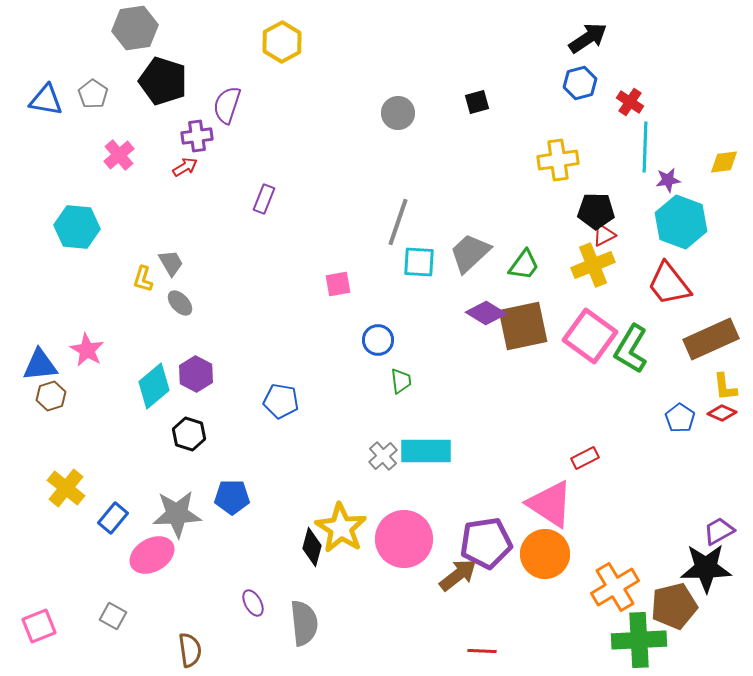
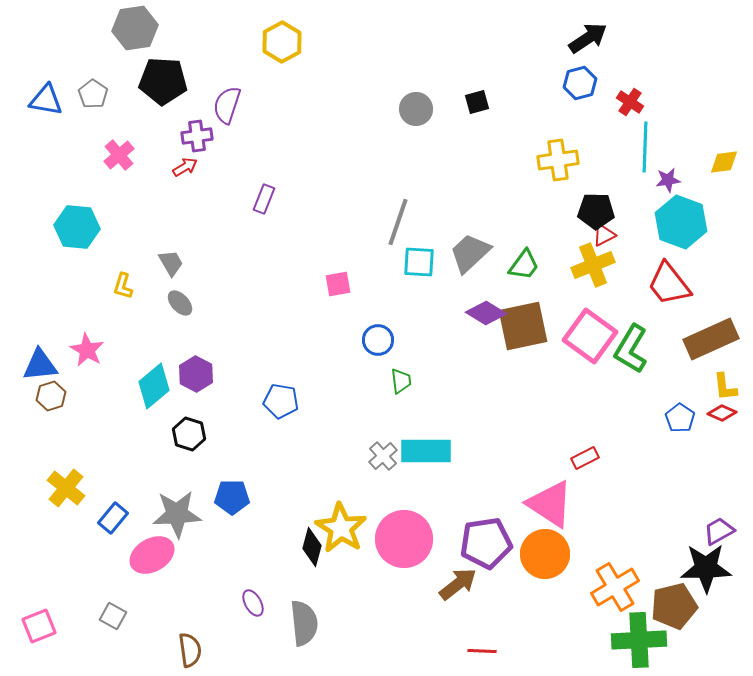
black pentagon at (163, 81): rotated 15 degrees counterclockwise
gray circle at (398, 113): moved 18 px right, 4 px up
yellow L-shape at (143, 279): moved 20 px left, 7 px down
brown arrow at (458, 575): moved 9 px down
